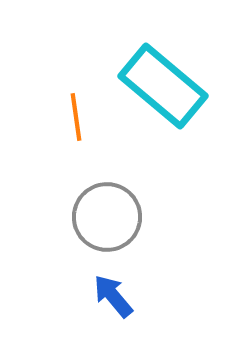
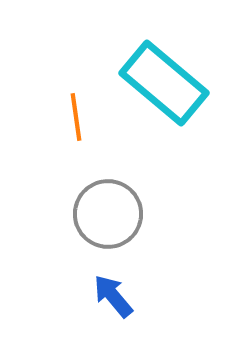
cyan rectangle: moved 1 px right, 3 px up
gray circle: moved 1 px right, 3 px up
